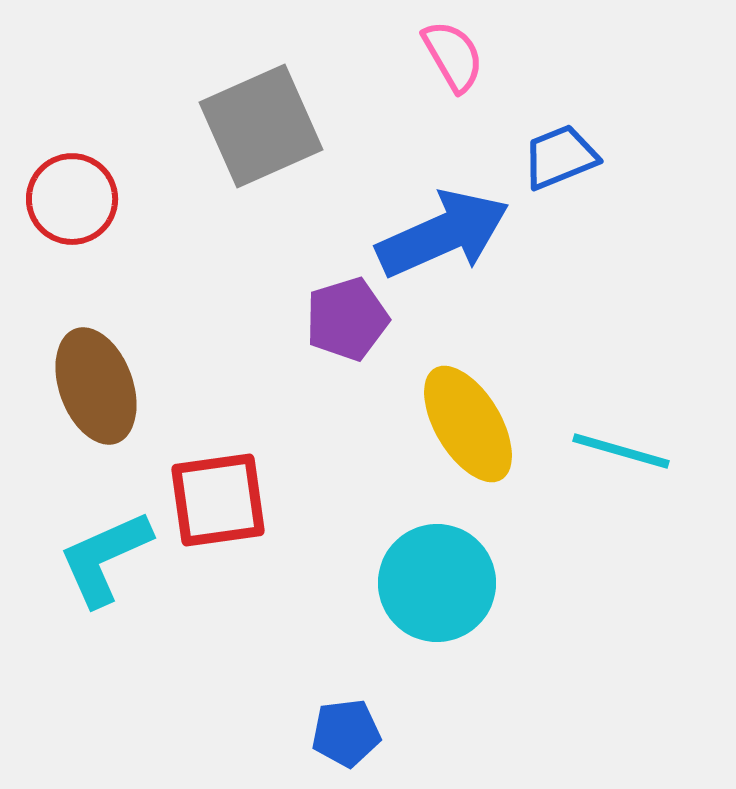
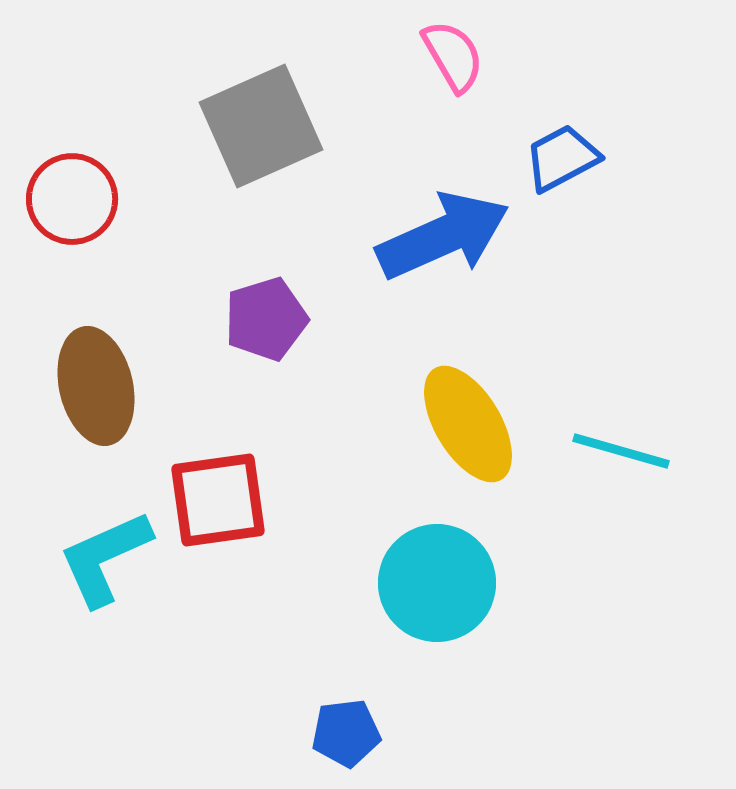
blue trapezoid: moved 2 px right, 1 px down; rotated 6 degrees counterclockwise
blue arrow: moved 2 px down
purple pentagon: moved 81 px left
brown ellipse: rotated 7 degrees clockwise
